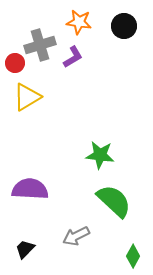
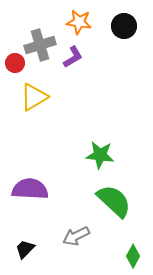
yellow triangle: moved 7 px right
